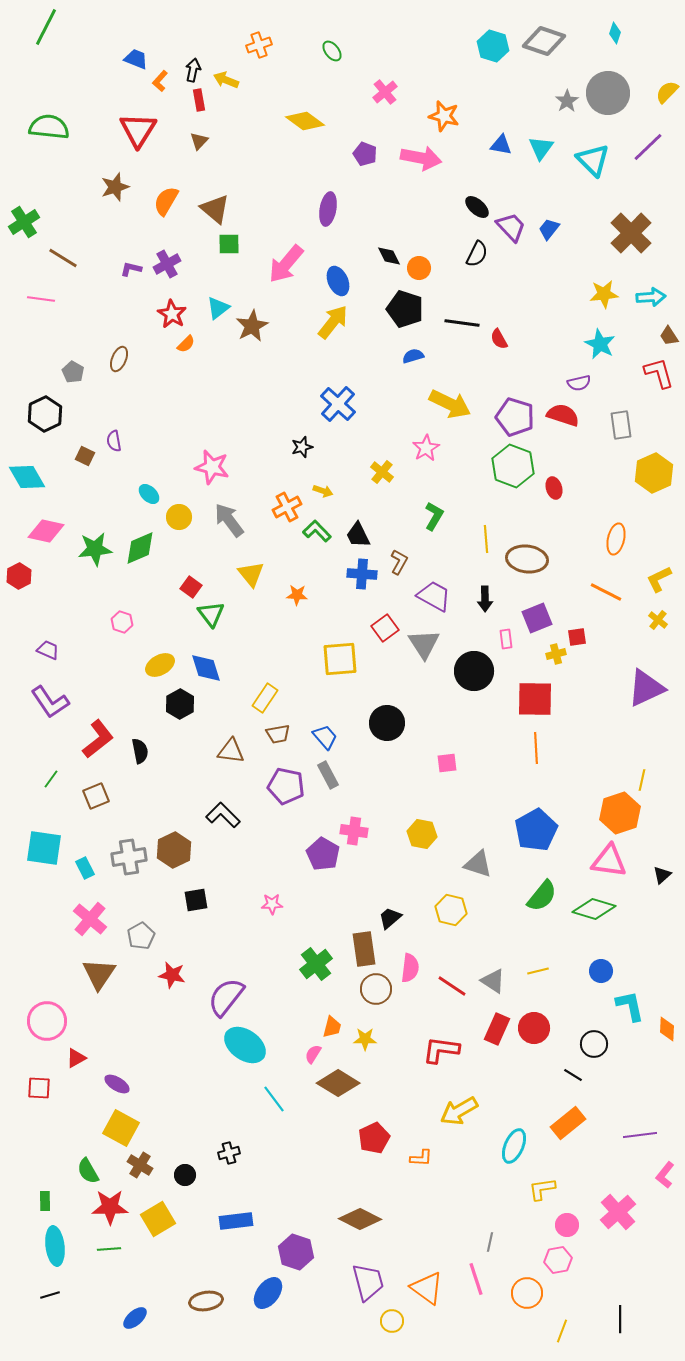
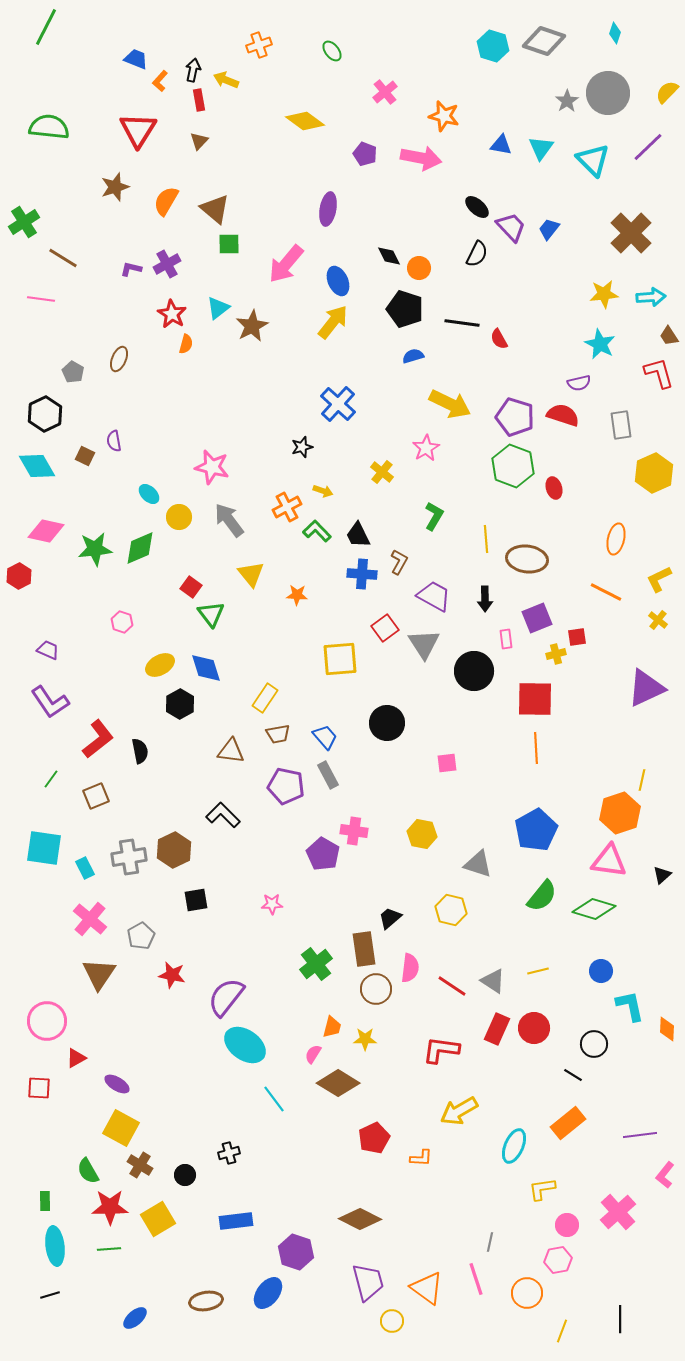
orange semicircle at (186, 344): rotated 30 degrees counterclockwise
cyan diamond at (27, 477): moved 10 px right, 11 px up
